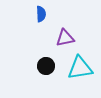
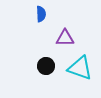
purple triangle: rotated 12 degrees clockwise
cyan triangle: rotated 28 degrees clockwise
